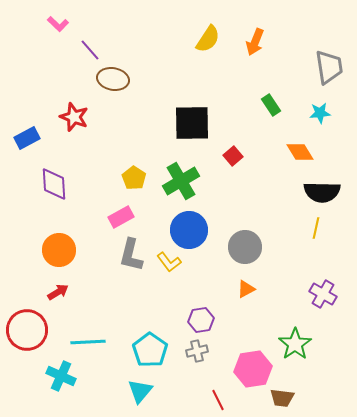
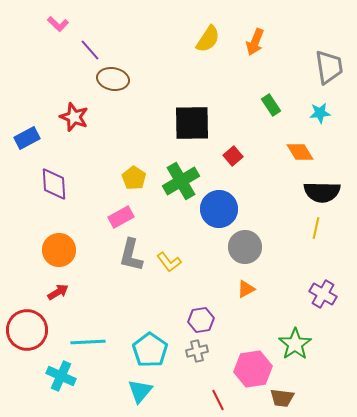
blue circle: moved 30 px right, 21 px up
